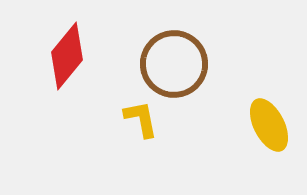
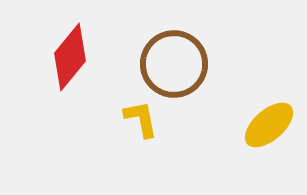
red diamond: moved 3 px right, 1 px down
yellow ellipse: rotated 76 degrees clockwise
